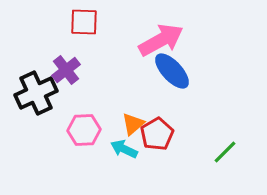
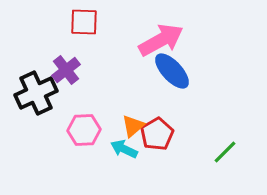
orange triangle: moved 2 px down
